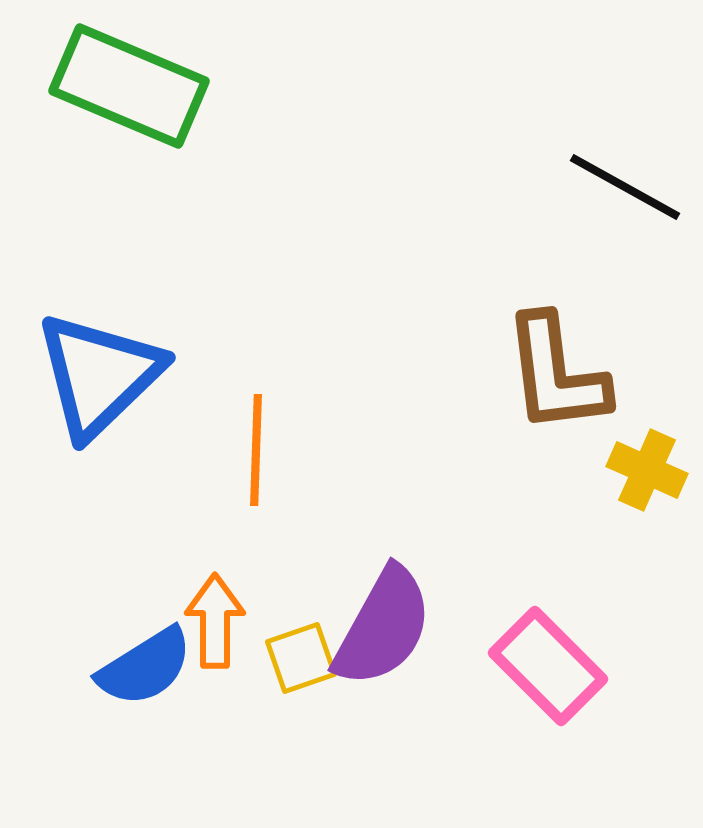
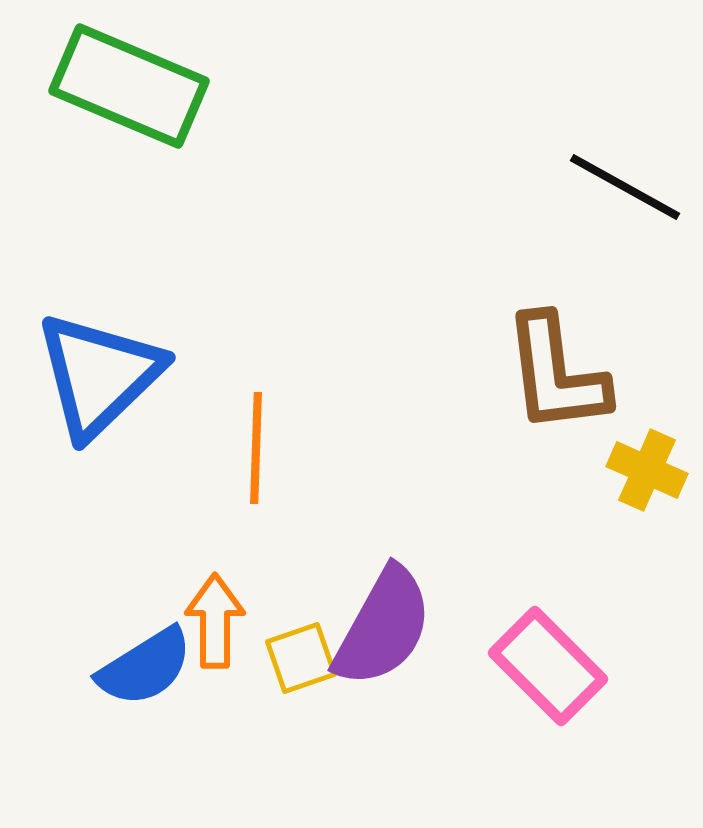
orange line: moved 2 px up
